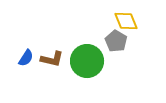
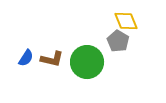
gray pentagon: moved 2 px right
green circle: moved 1 px down
